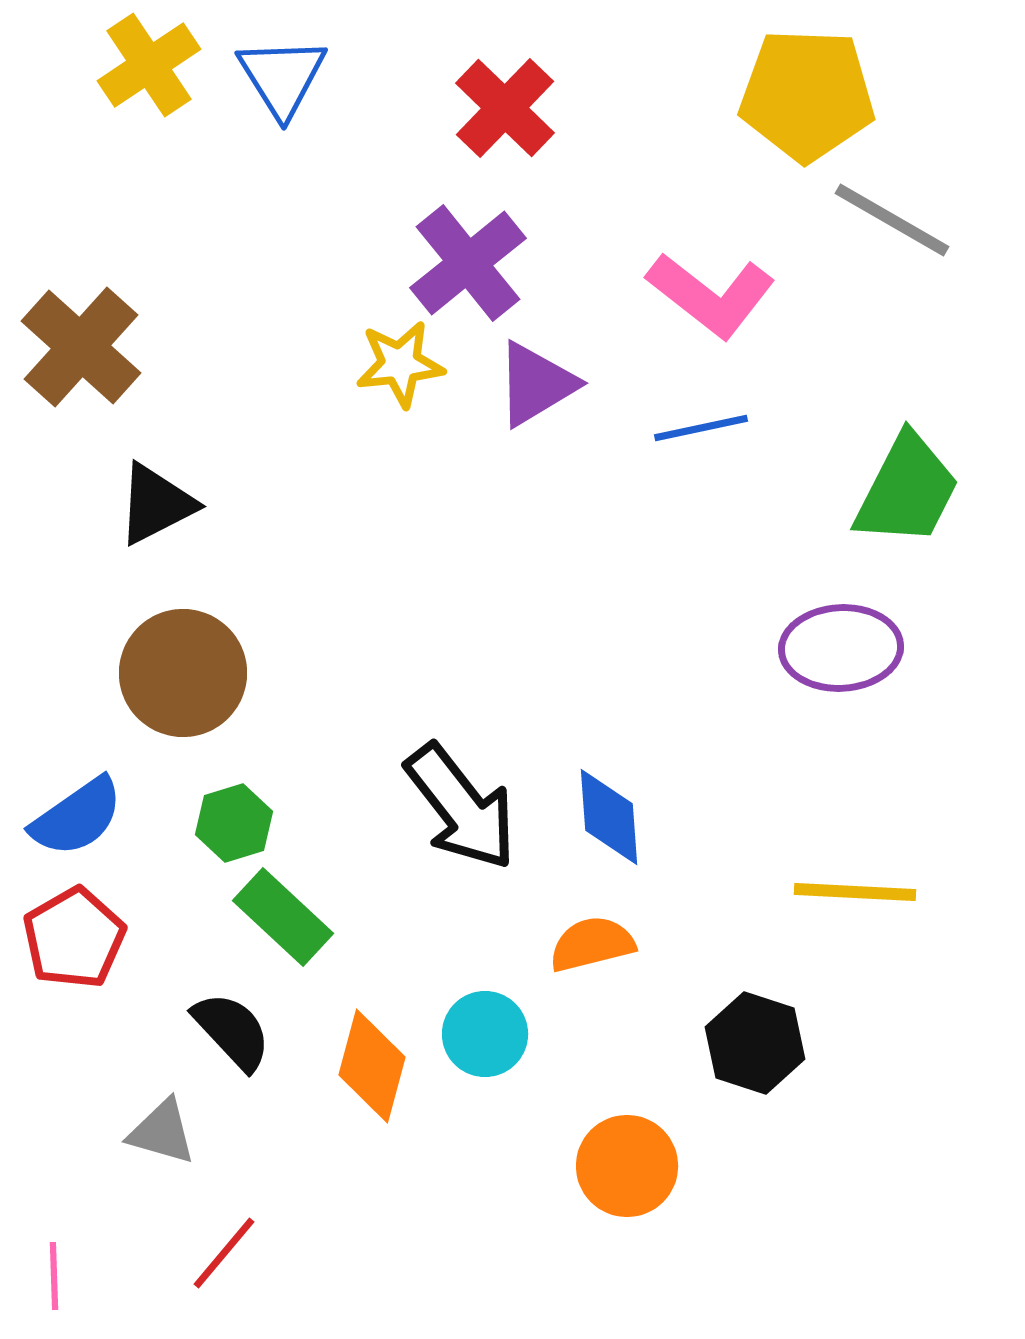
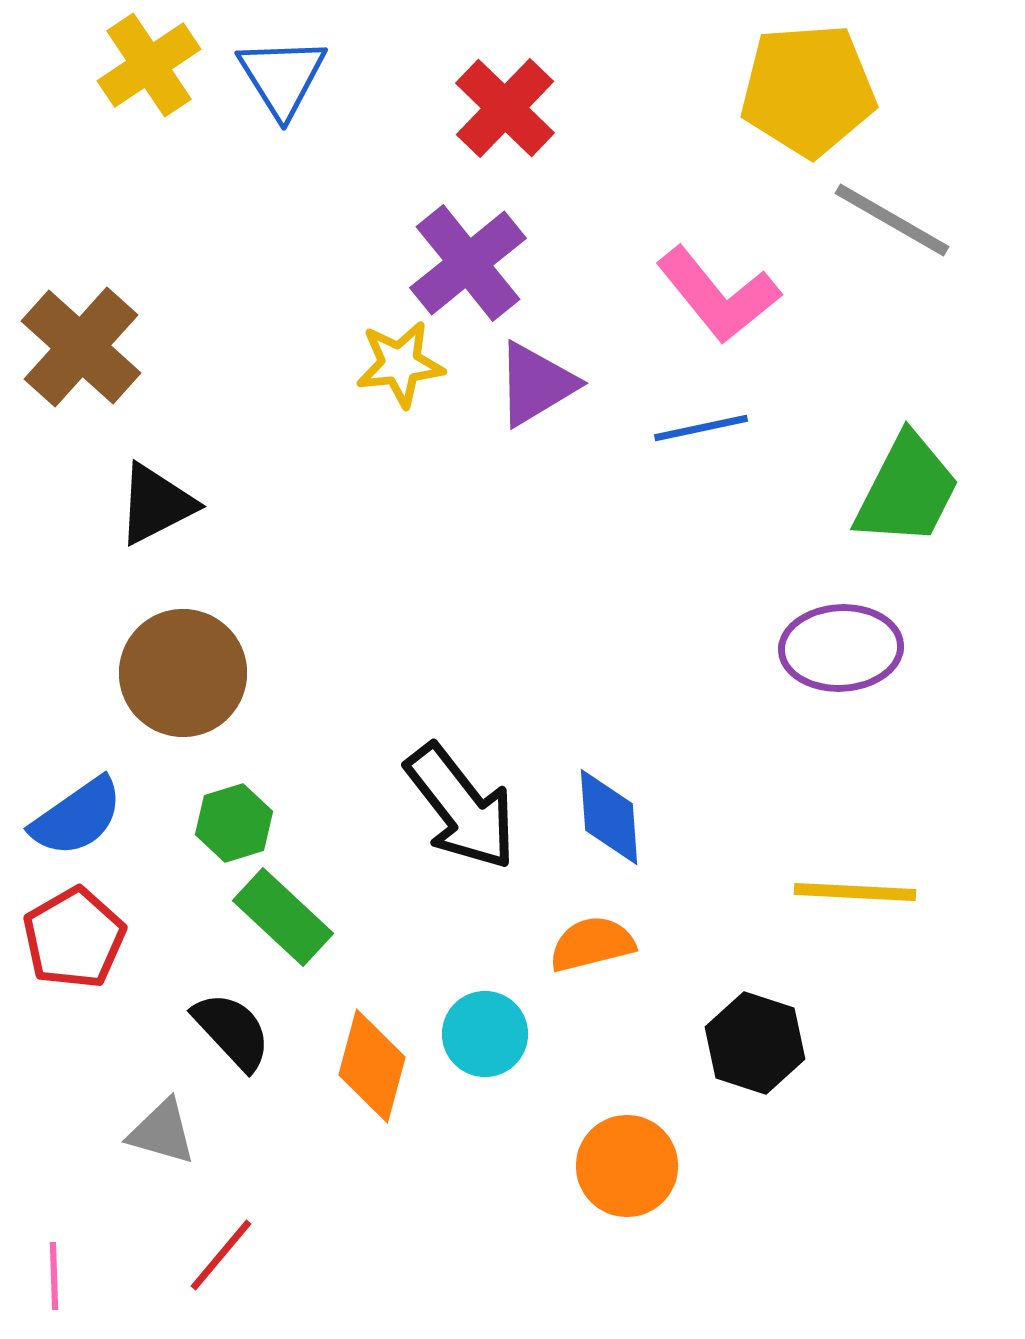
yellow pentagon: moved 1 px right, 5 px up; rotated 6 degrees counterclockwise
pink L-shape: moved 7 px right; rotated 13 degrees clockwise
red line: moved 3 px left, 2 px down
